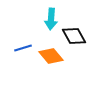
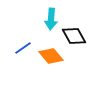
blue line: rotated 18 degrees counterclockwise
